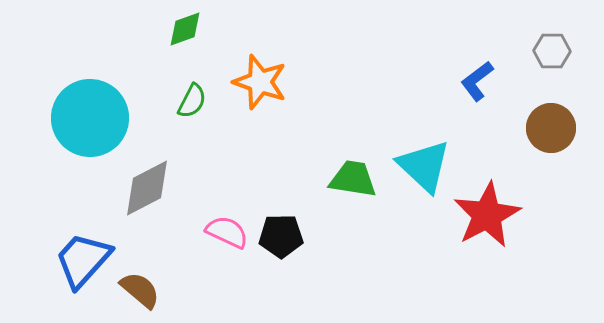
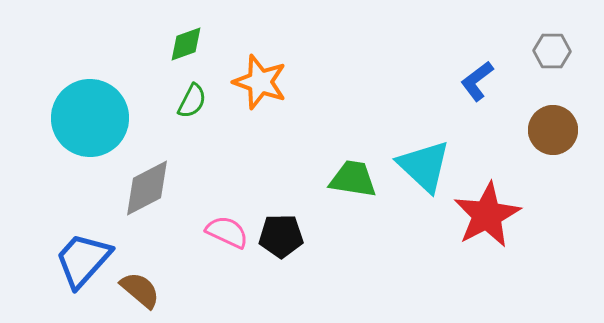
green diamond: moved 1 px right, 15 px down
brown circle: moved 2 px right, 2 px down
